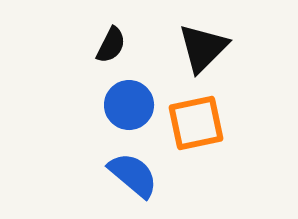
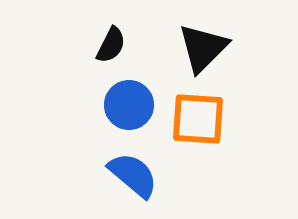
orange square: moved 2 px right, 4 px up; rotated 16 degrees clockwise
